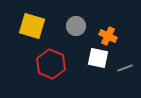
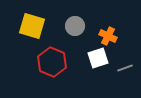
gray circle: moved 1 px left
white square: rotated 30 degrees counterclockwise
red hexagon: moved 1 px right, 2 px up
